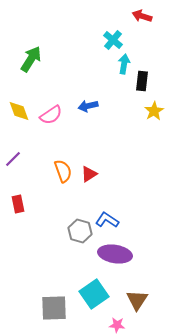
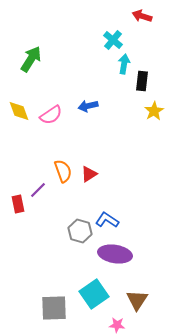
purple line: moved 25 px right, 31 px down
